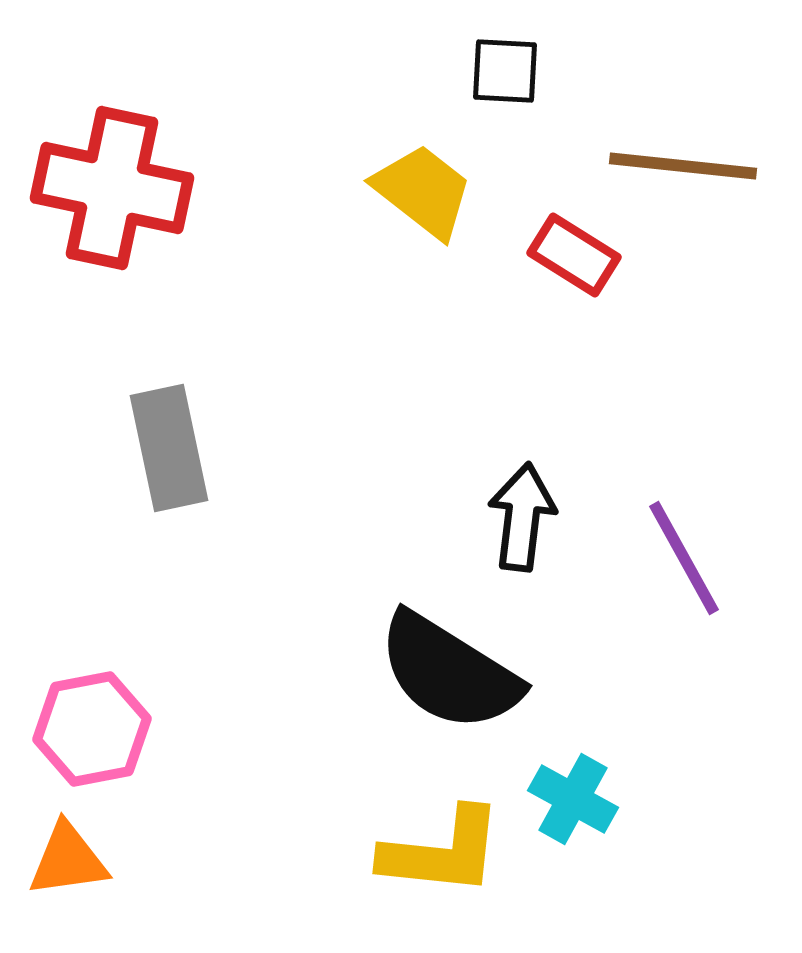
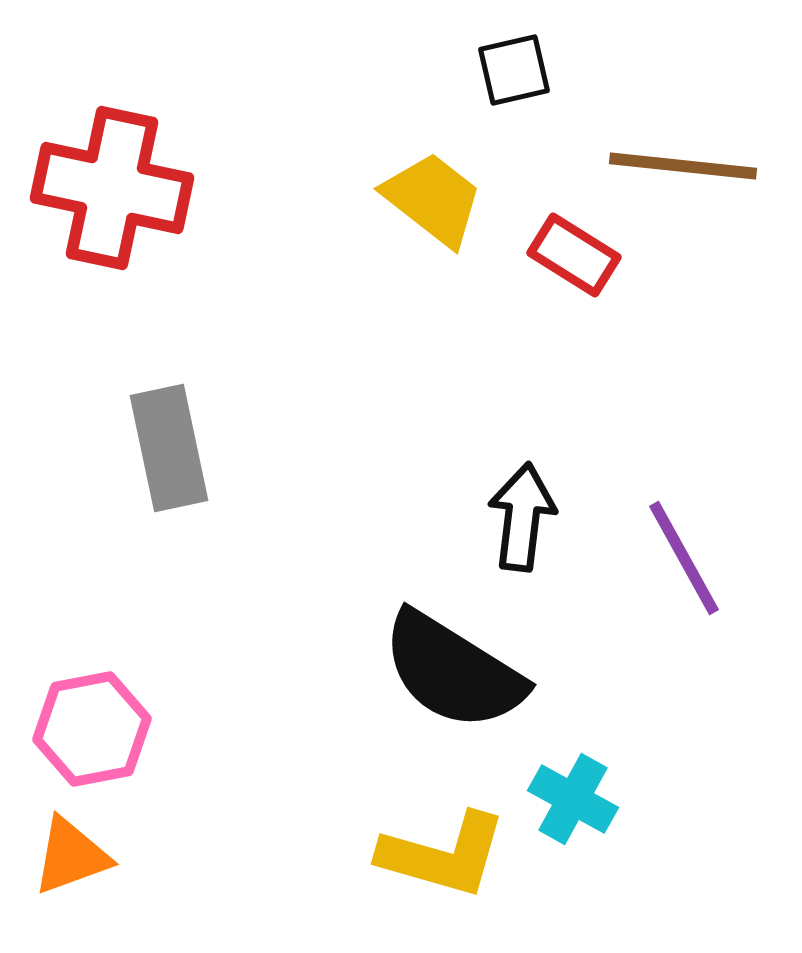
black square: moved 9 px right, 1 px up; rotated 16 degrees counterclockwise
yellow trapezoid: moved 10 px right, 8 px down
black semicircle: moved 4 px right, 1 px up
yellow L-shape: moved 1 px right, 3 px down; rotated 10 degrees clockwise
orange triangle: moved 3 px right, 4 px up; rotated 12 degrees counterclockwise
